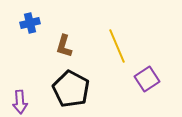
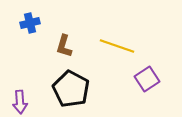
yellow line: rotated 48 degrees counterclockwise
